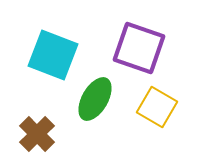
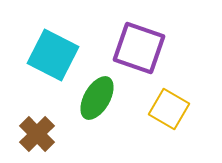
cyan square: rotated 6 degrees clockwise
green ellipse: moved 2 px right, 1 px up
yellow square: moved 12 px right, 2 px down
